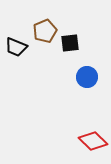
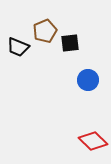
black trapezoid: moved 2 px right
blue circle: moved 1 px right, 3 px down
